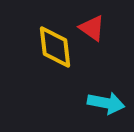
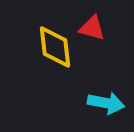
red triangle: rotated 20 degrees counterclockwise
